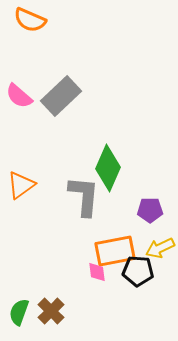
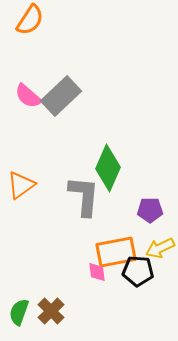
orange semicircle: rotated 80 degrees counterclockwise
pink semicircle: moved 9 px right
orange rectangle: moved 1 px right, 1 px down
